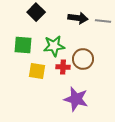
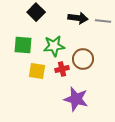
red cross: moved 1 px left, 2 px down; rotated 16 degrees counterclockwise
